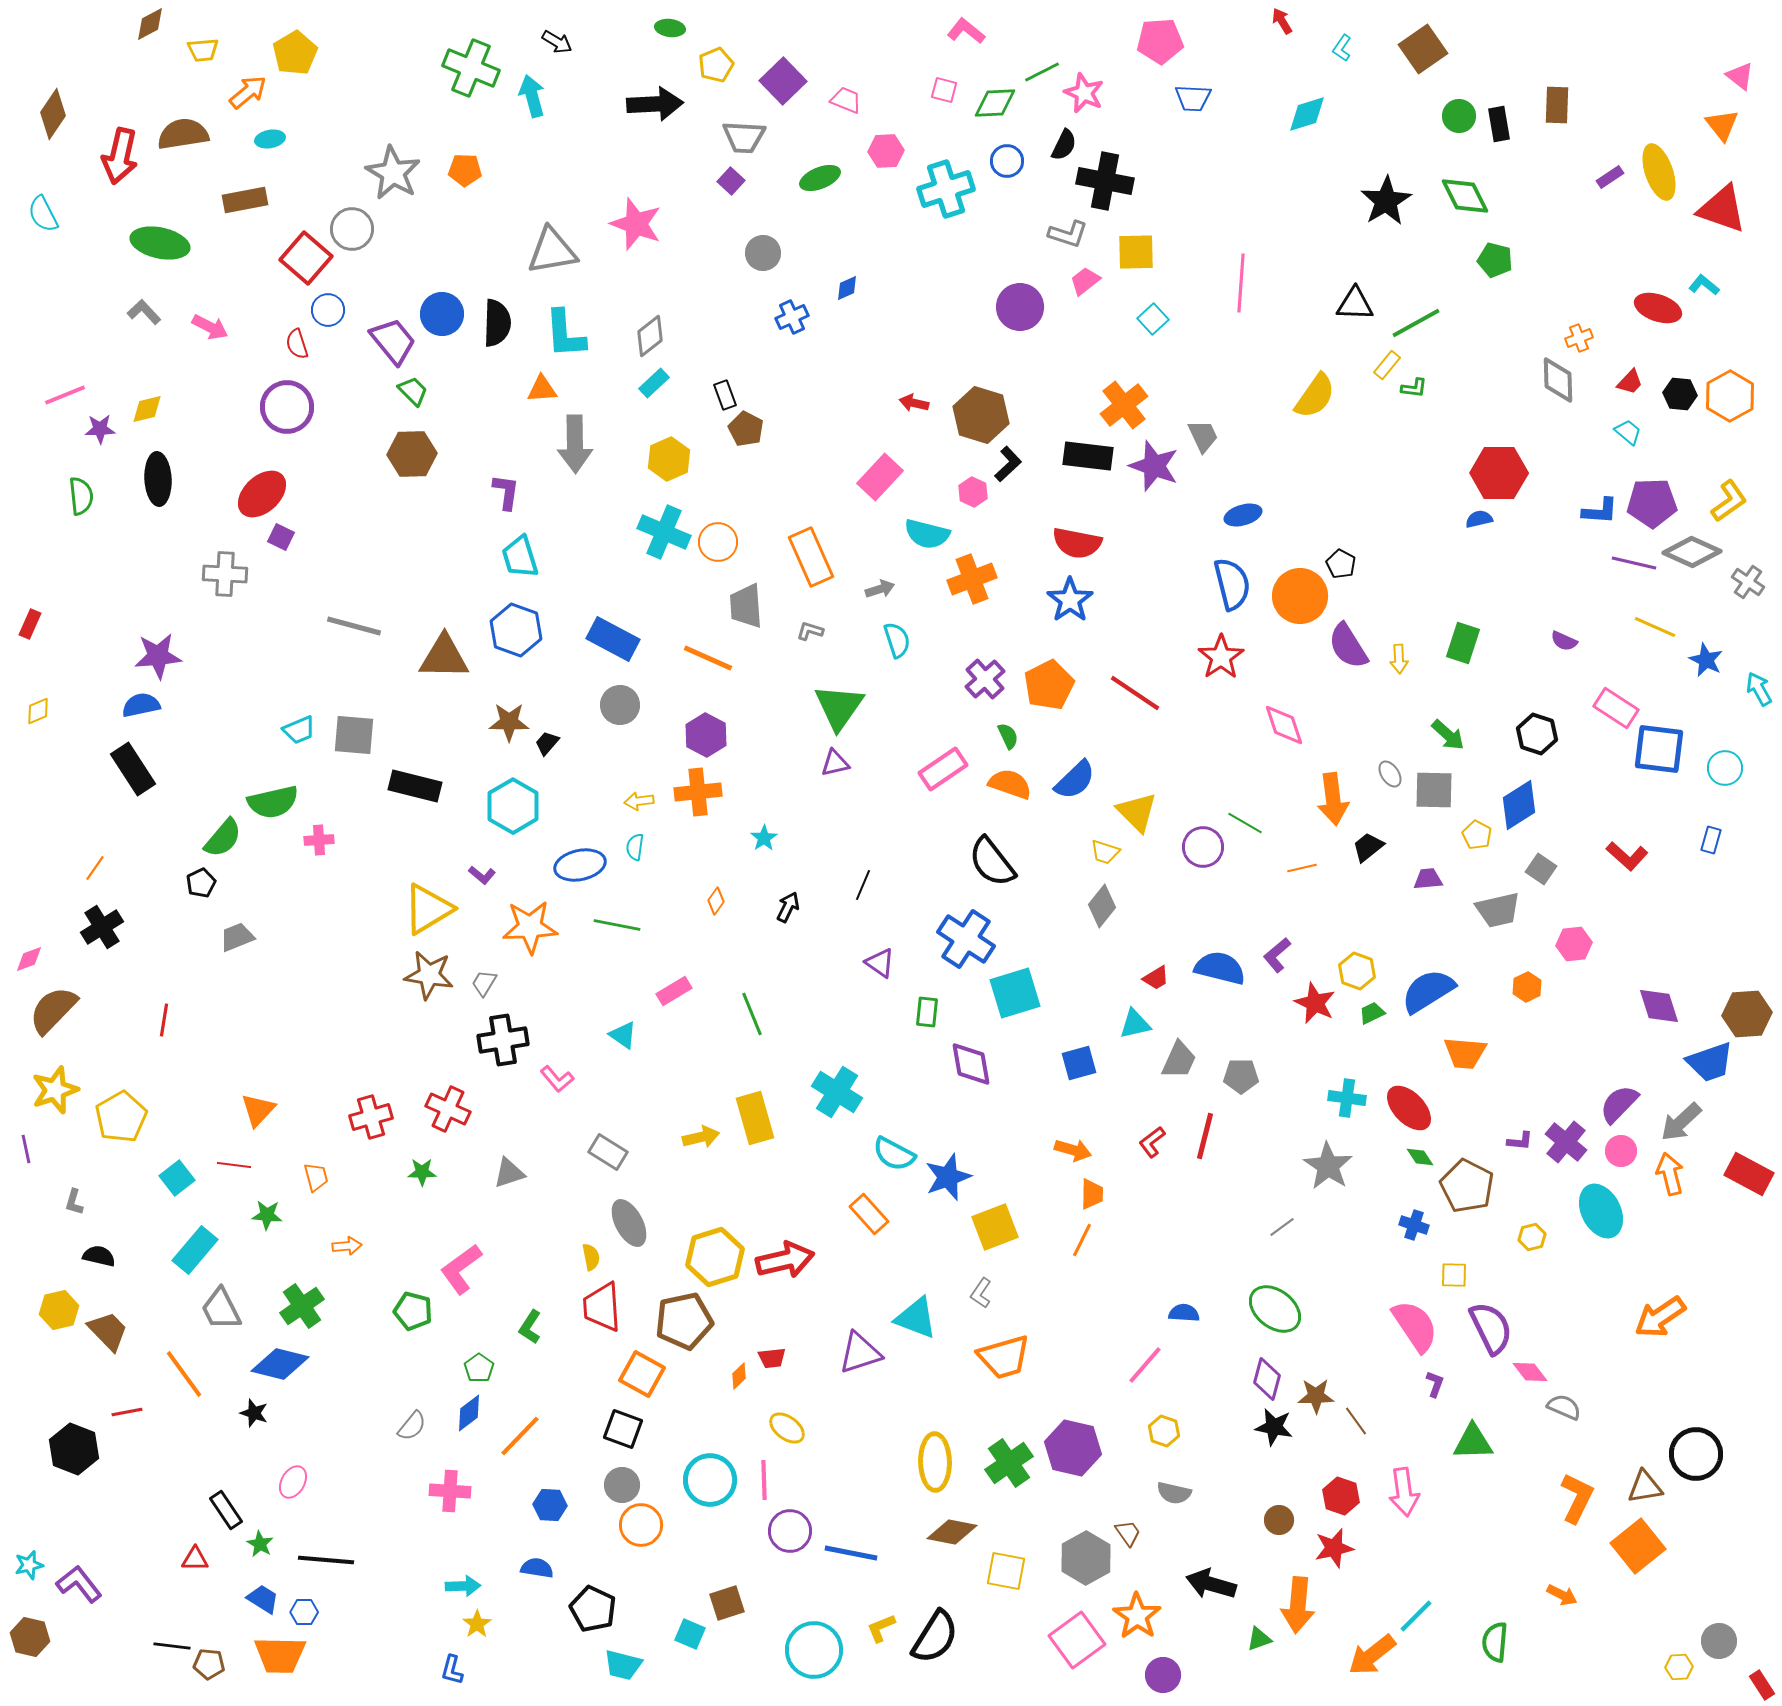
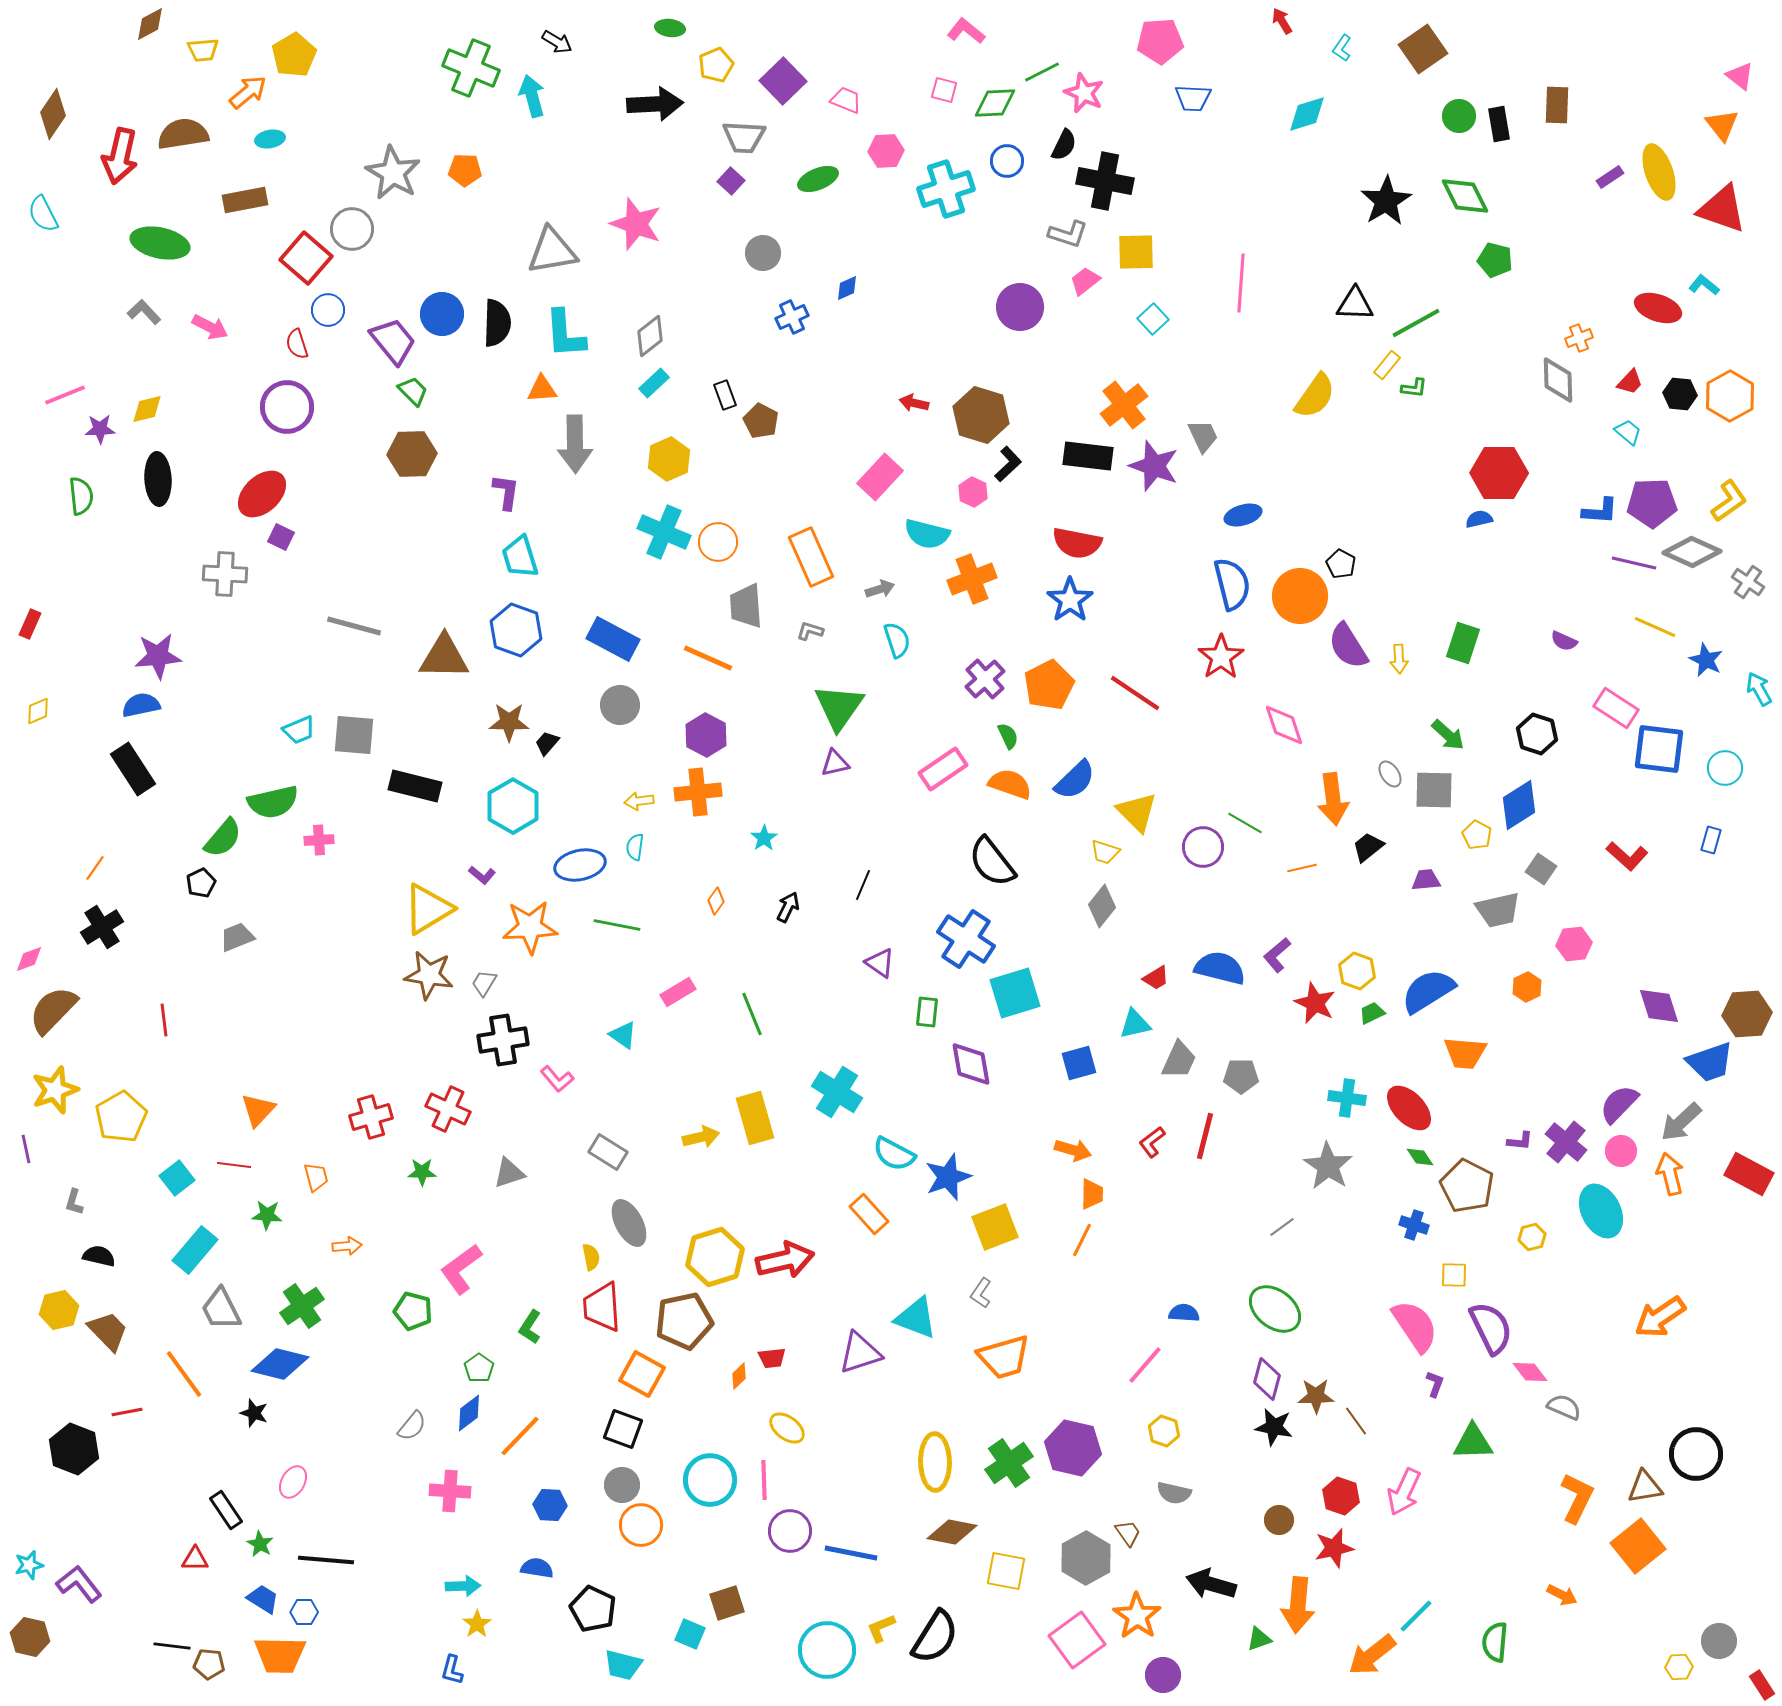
yellow pentagon at (295, 53): moved 1 px left, 2 px down
green ellipse at (820, 178): moved 2 px left, 1 px down
brown pentagon at (746, 429): moved 15 px right, 8 px up
purple trapezoid at (1428, 879): moved 2 px left, 1 px down
pink rectangle at (674, 991): moved 4 px right, 1 px down
red line at (164, 1020): rotated 16 degrees counterclockwise
pink arrow at (1404, 1492): rotated 33 degrees clockwise
cyan circle at (814, 1650): moved 13 px right
